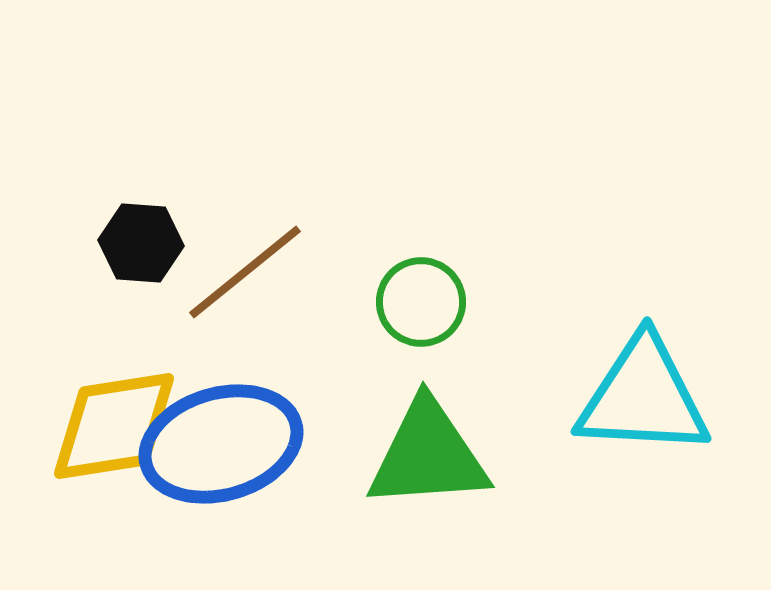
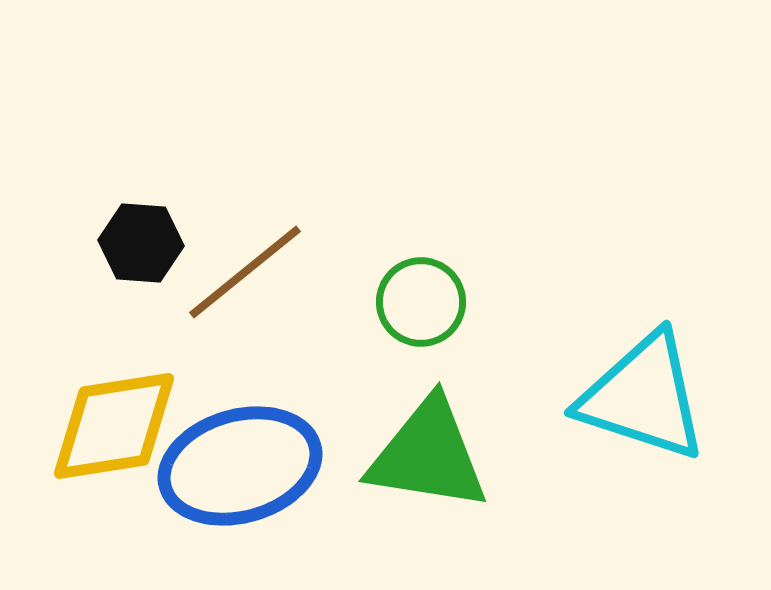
cyan triangle: rotated 15 degrees clockwise
blue ellipse: moved 19 px right, 22 px down
green triangle: rotated 13 degrees clockwise
